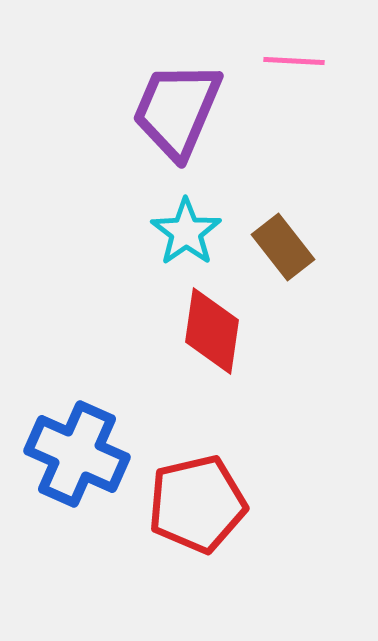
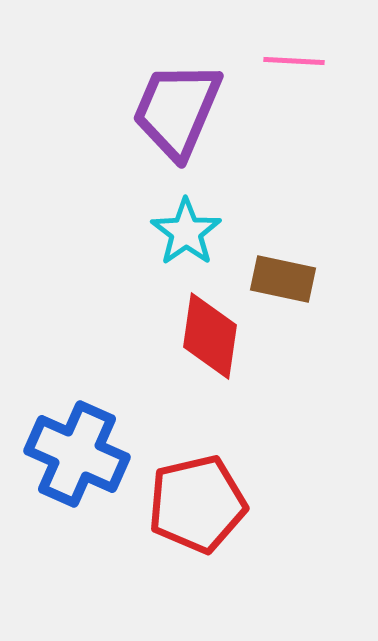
brown rectangle: moved 32 px down; rotated 40 degrees counterclockwise
red diamond: moved 2 px left, 5 px down
